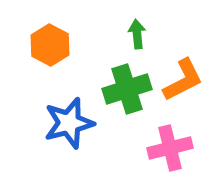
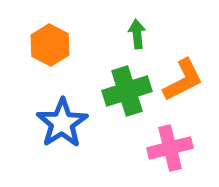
green cross: moved 2 px down
blue star: moved 7 px left; rotated 18 degrees counterclockwise
